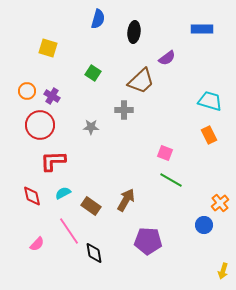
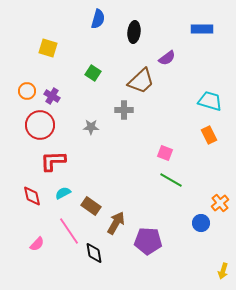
brown arrow: moved 10 px left, 23 px down
blue circle: moved 3 px left, 2 px up
